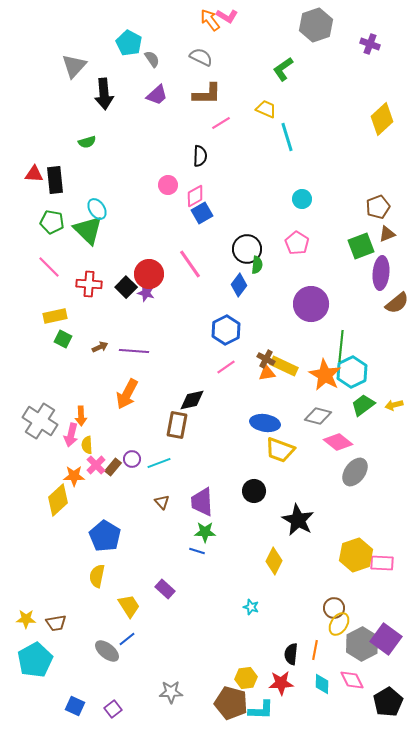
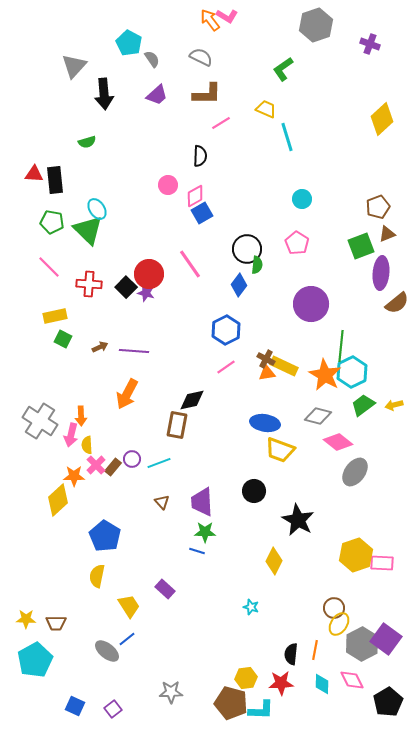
brown trapezoid at (56, 623): rotated 10 degrees clockwise
